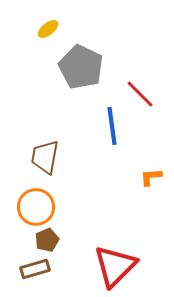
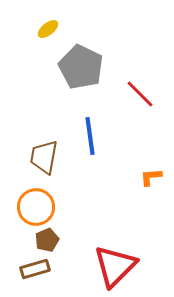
blue line: moved 22 px left, 10 px down
brown trapezoid: moved 1 px left
